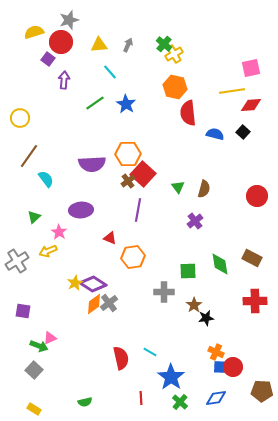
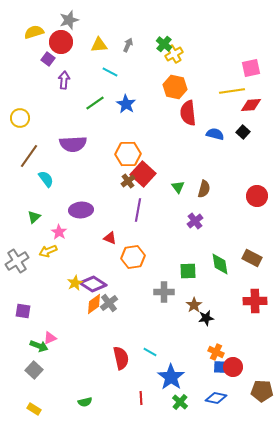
cyan line at (110, 72): rotated 21 degrees counterclockwise
purple semicircle at (92, 164): moved 19 px left, 20 px up
blue diamond at (216, 398): rotated 20 degrees clockwise
